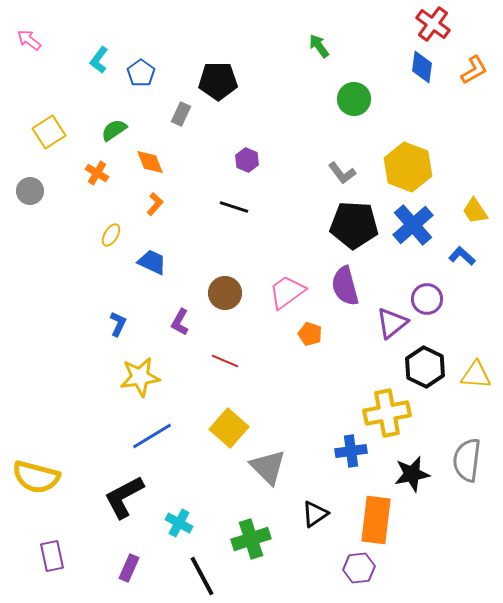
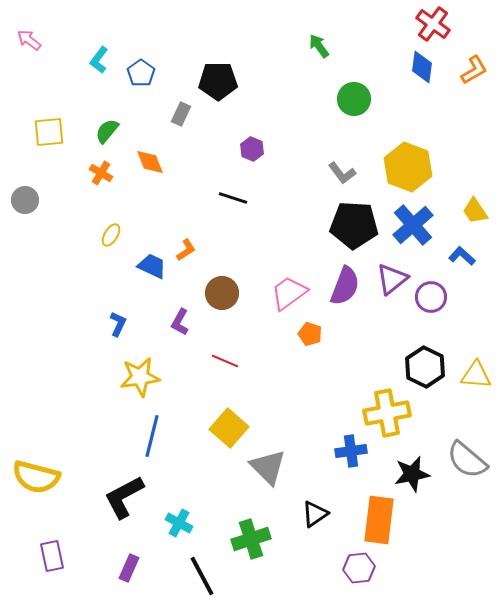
green semicircle at (114, 130): moved 7 px left, 1 px down; rotated 16 degrees counterclockwise
yellow square at (49, 132): rotated 28 degrees clockwise
purple hexagon at (247, 160): moved 5 px right, 11 px up
orange cross at (97, 173): moved 4 px right
gray circle at (30, 191): moved 5 px left, 9 px down
orange L-shape at (155, 204): moved 31 px right, 46 px down; rotated 15 degrees clockwise
black line at (234, 207): moved 1 px left, 9 px up
blue trapezoid at (152, 262): moved 4 px down
purple semicircle at (345, 286): rotated 144 degrees counterclockwise
pink trapezoid at (287, 292): moved 2 px right, 1 px down
brown circle at (225, 293): moved 3 px left
purple circle at (427, 299): moved 4 px right, 2 px up
purple triangle at (392, 323): moved 44 px up
blue line at (152, 436): rotated 45 degrees counterclockwise
gray semicircle at (467, 460): rotated 57 degrees counterclockwise
orange rectangle at (376, 520): moved 3 px right
